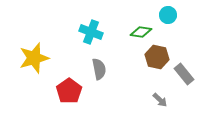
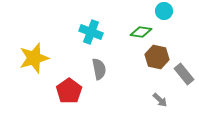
cyan circle: moved 4 px left, 4 px up
